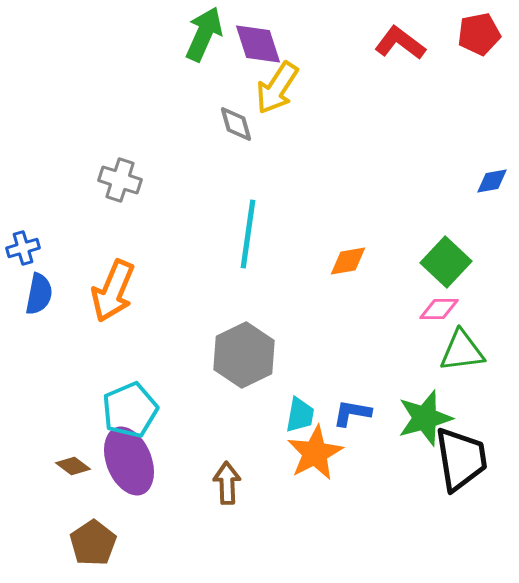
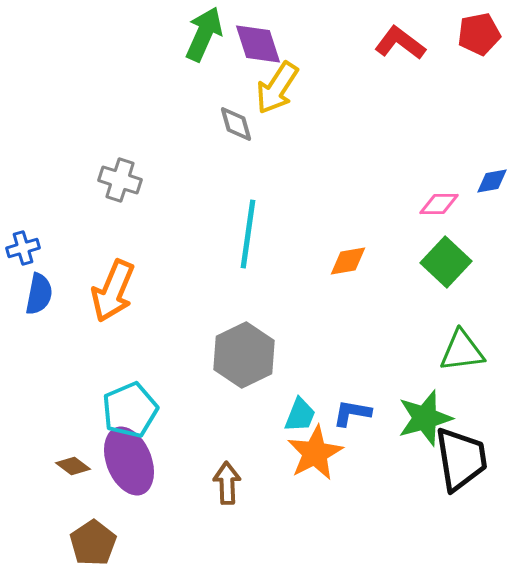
pink diamond: moved 105 px up
cyan trapezoid: rotated 12 degrees clockwise
